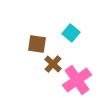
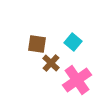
cyan square: moved 2 px right, 9 px down
brown cross: moved 2 px left, 1 px up
